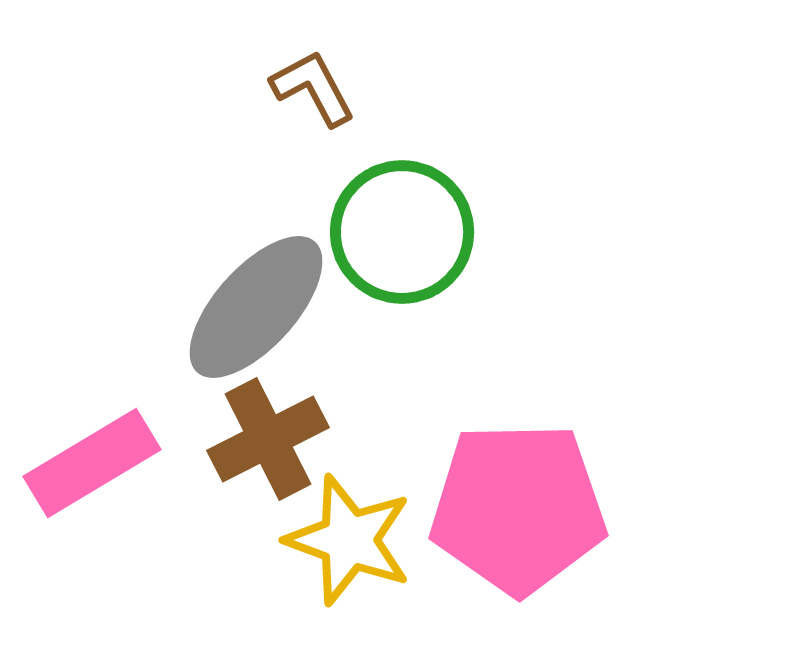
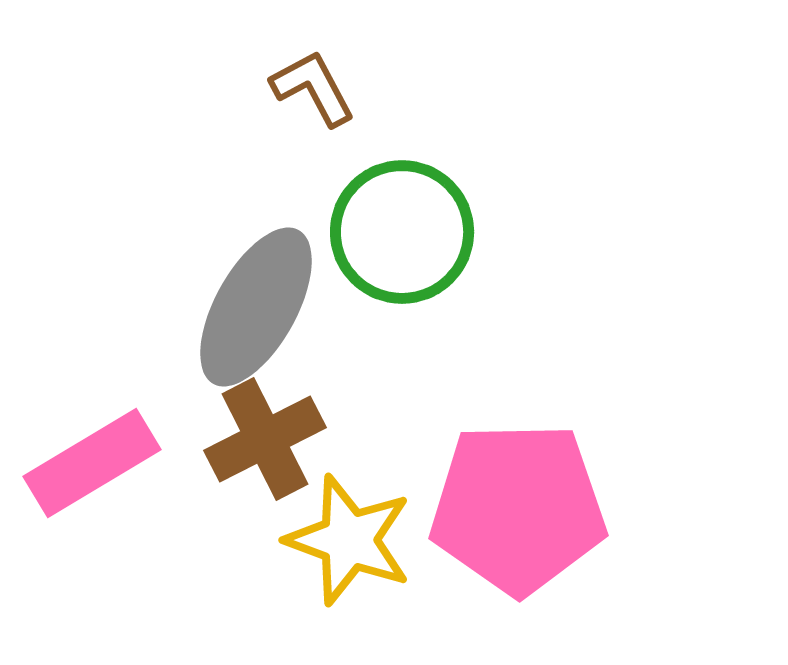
gray ellipse: rotated 13 degrees counterclockwise
brown cross: moved 3 px left
